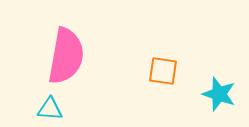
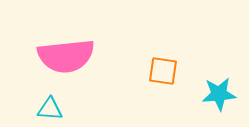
pink semicircle: rotated 74 degrees clockwise
cyan star: rotated 24 degrees counterclockwise
